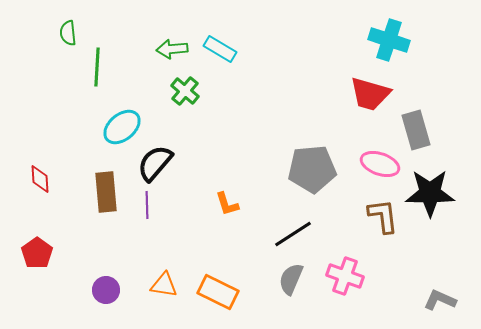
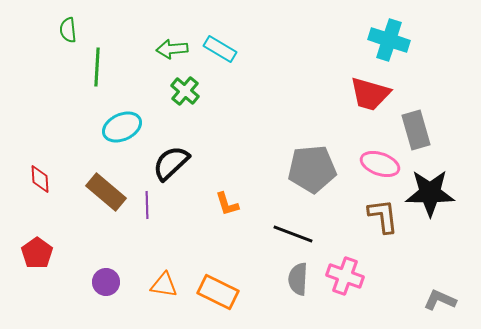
green semicircle: moved 3 px up
cyan ellipse: rotated 15 degrees clockwise
black semicircle: moved 16 px right; rotated 6 degrees clockwise
brown rectangle: rotated 45 degrees counterclockwise
black line: rotated 54 degrees clockwise
gray semicircle: moved 7 px right; rotated 20 degrees counterclockwise
purple circle: moved 8 px up
